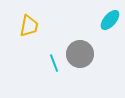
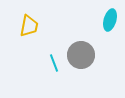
cyan ellipse: rotated 25 degrees counterclockwise
gray circle: moved 1 px right, 1 px down
